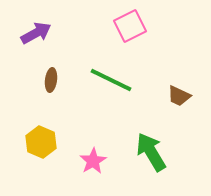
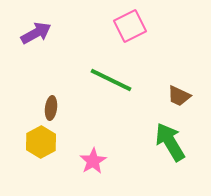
brown ellipse: moved 28 px down
yellow hexagon: rotated 8 degrees clockwise
green arrow: moved 19 px right, 10 px up
